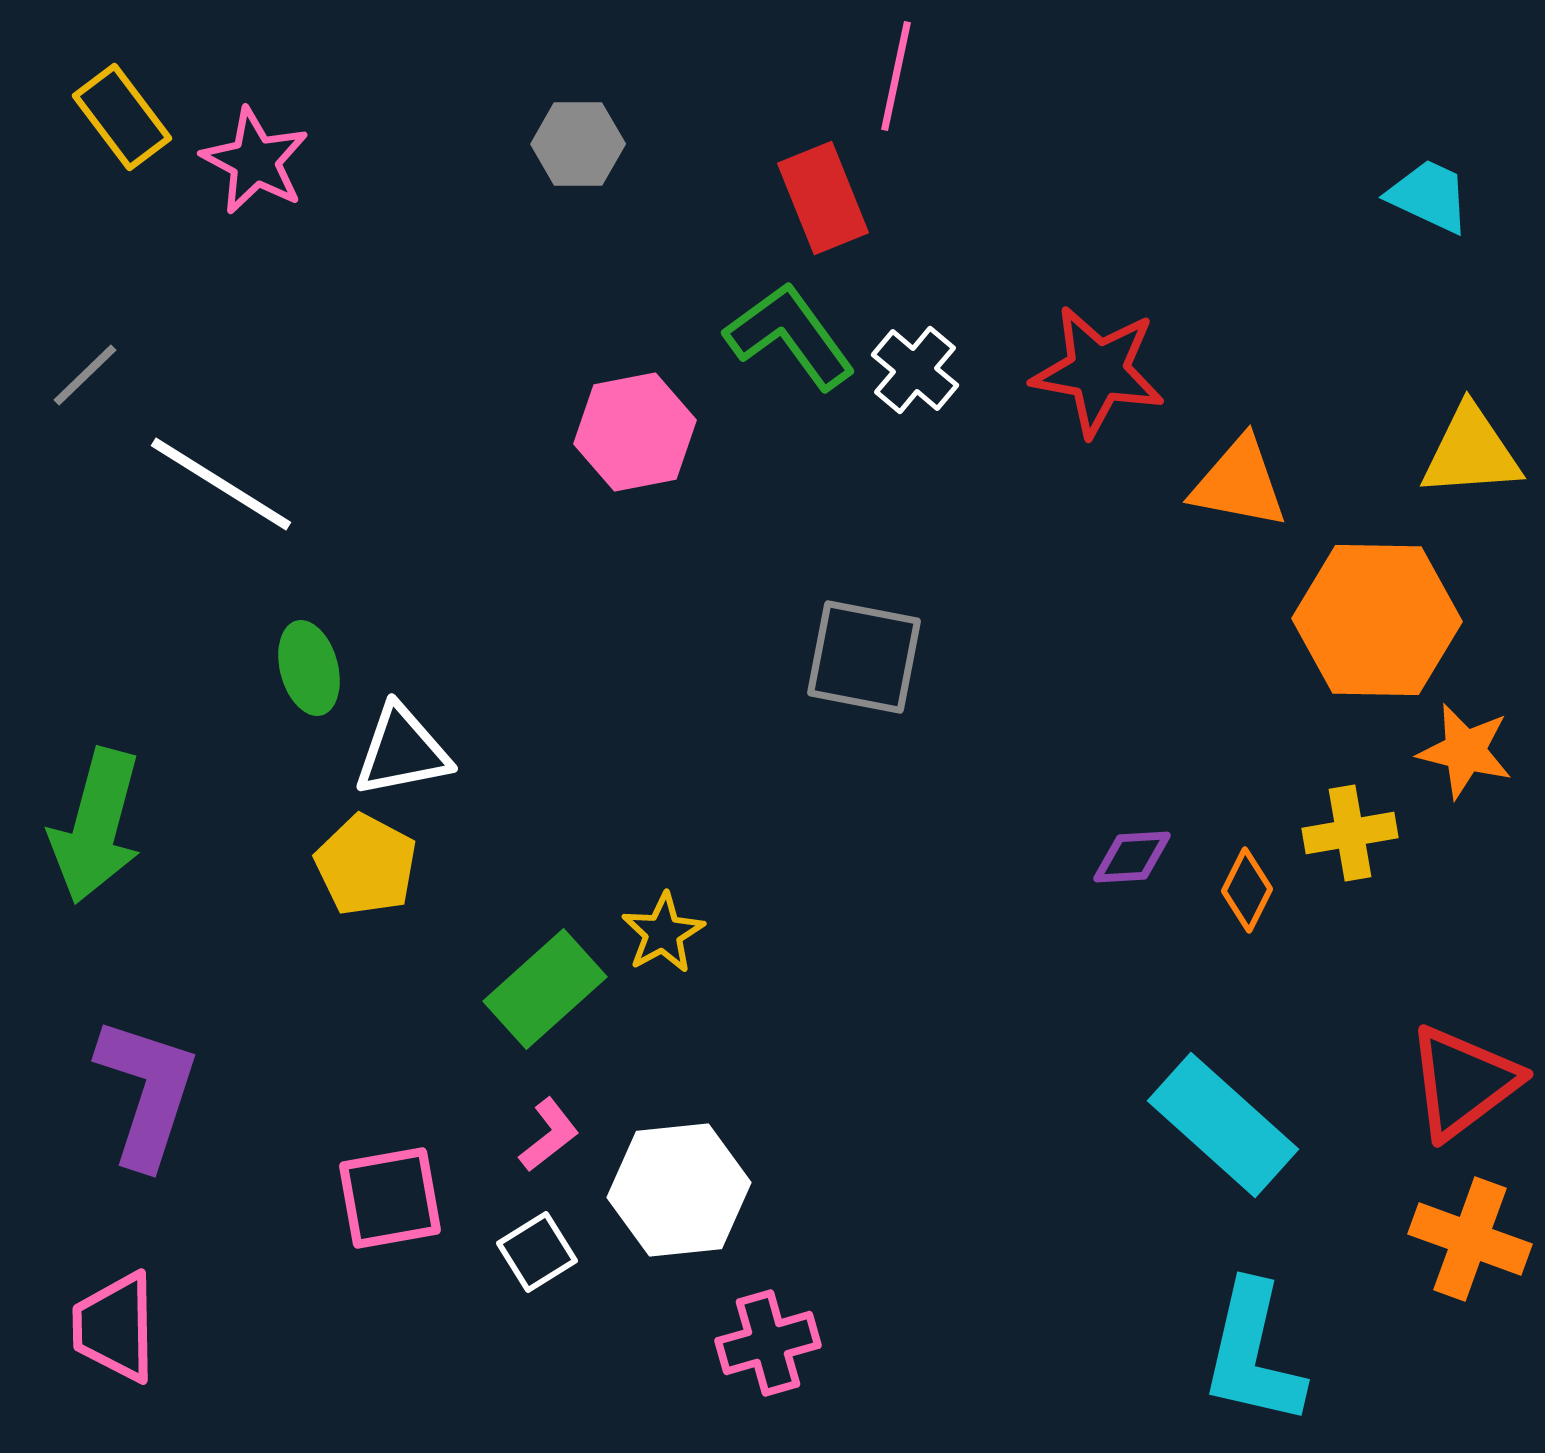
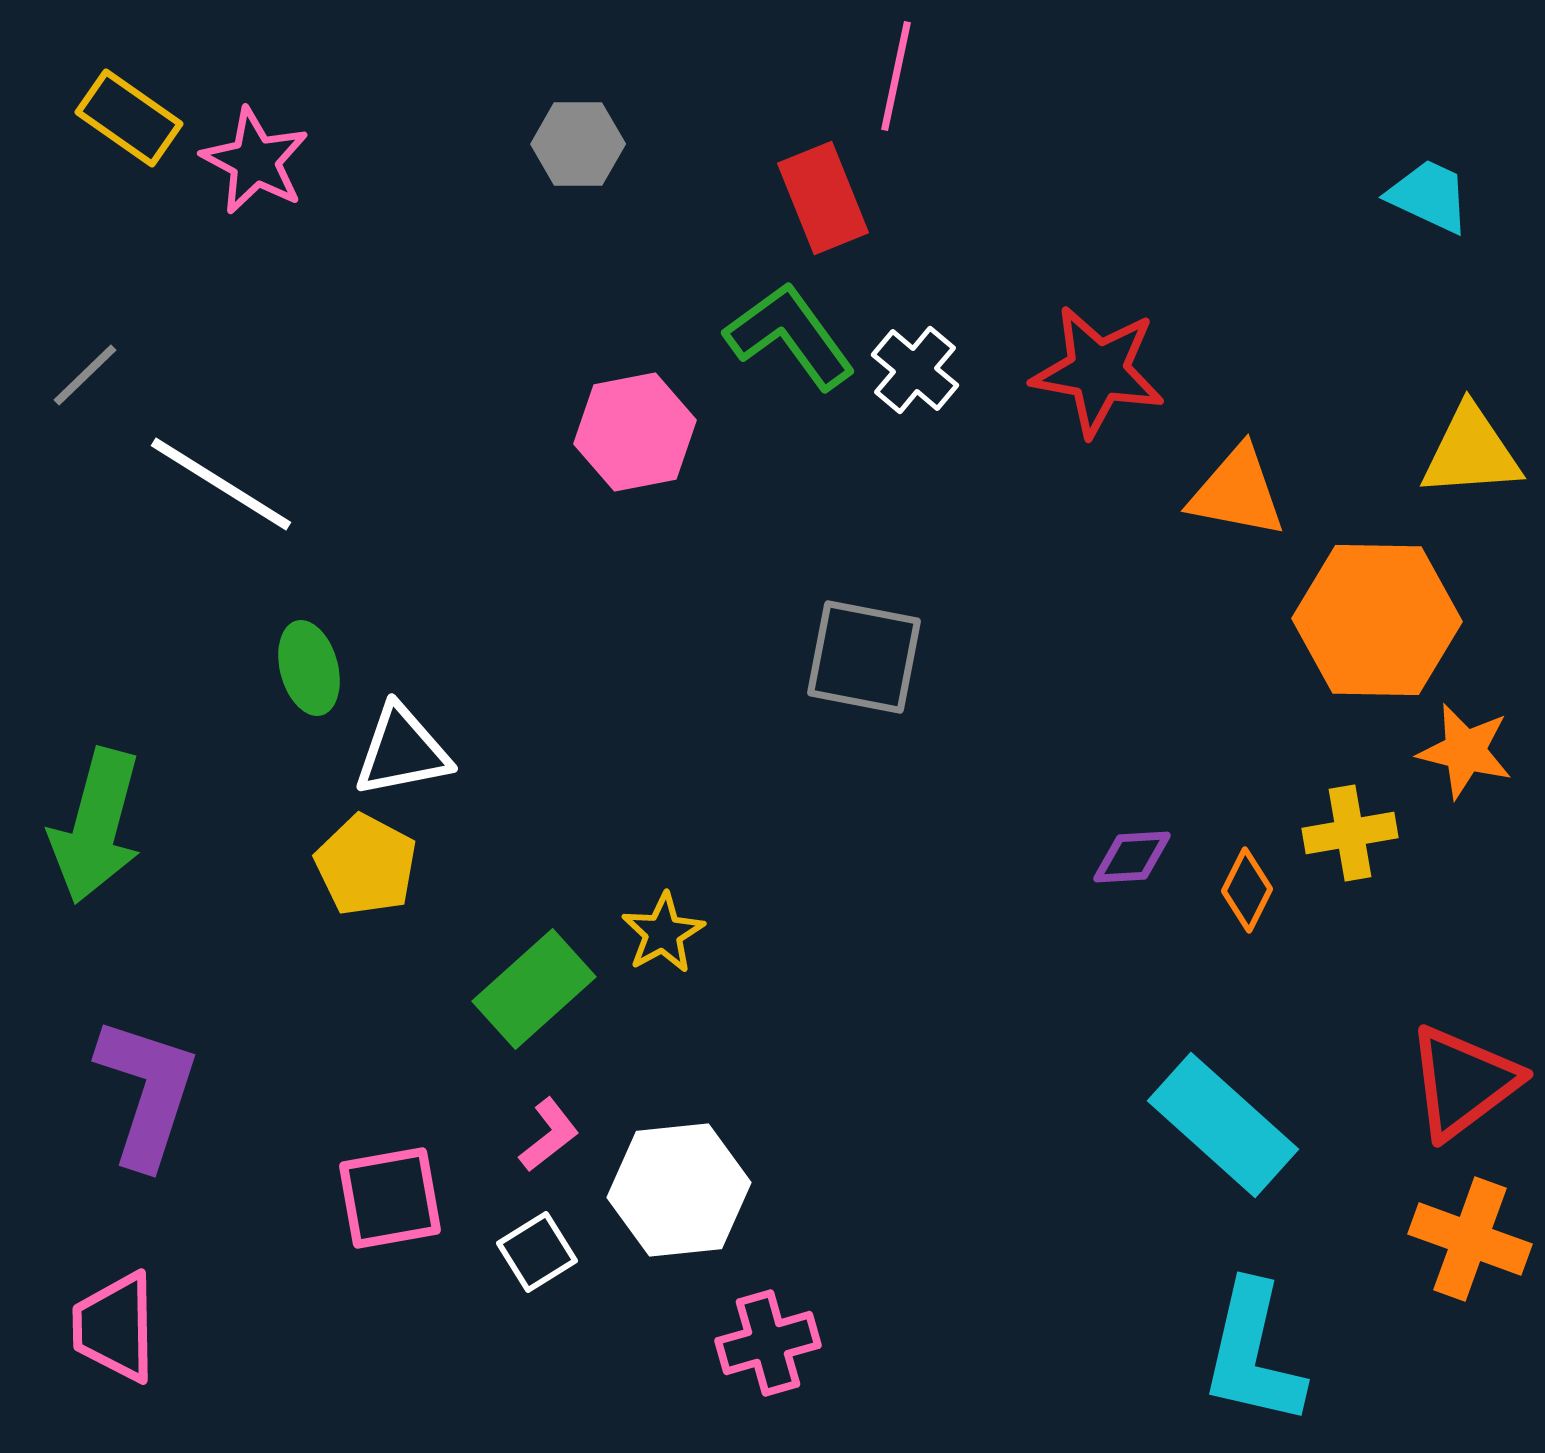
yellow rectangle: moved 7 px right, 1 px down; rotated 18 degrees counterclockwise
orange triangle: moved 2 px left, 9 px down
green rectangle: moved 11 px left
